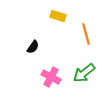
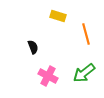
black semicircle: rotated 56 degrees counterclockwise
pink cross: moved 3 px left, 1 px up
